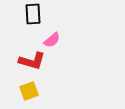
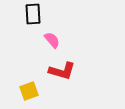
pink semicircle: rotated 90 degrees counterclockwise
red L-shape: moved 30 px right, 10 px down
